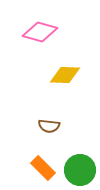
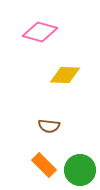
orange rectangle: moved 1 px right, 3 px up
